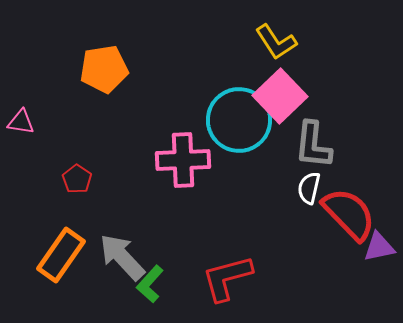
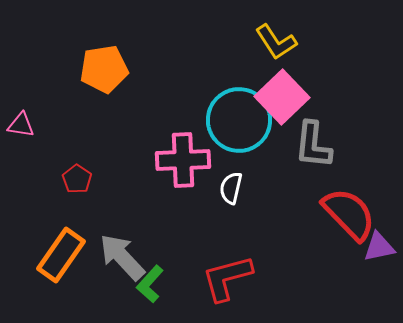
pink square: moved 2 px right, 1 px down
pink triangle: moved 3 px down
white semicircle: moved 78 px left
